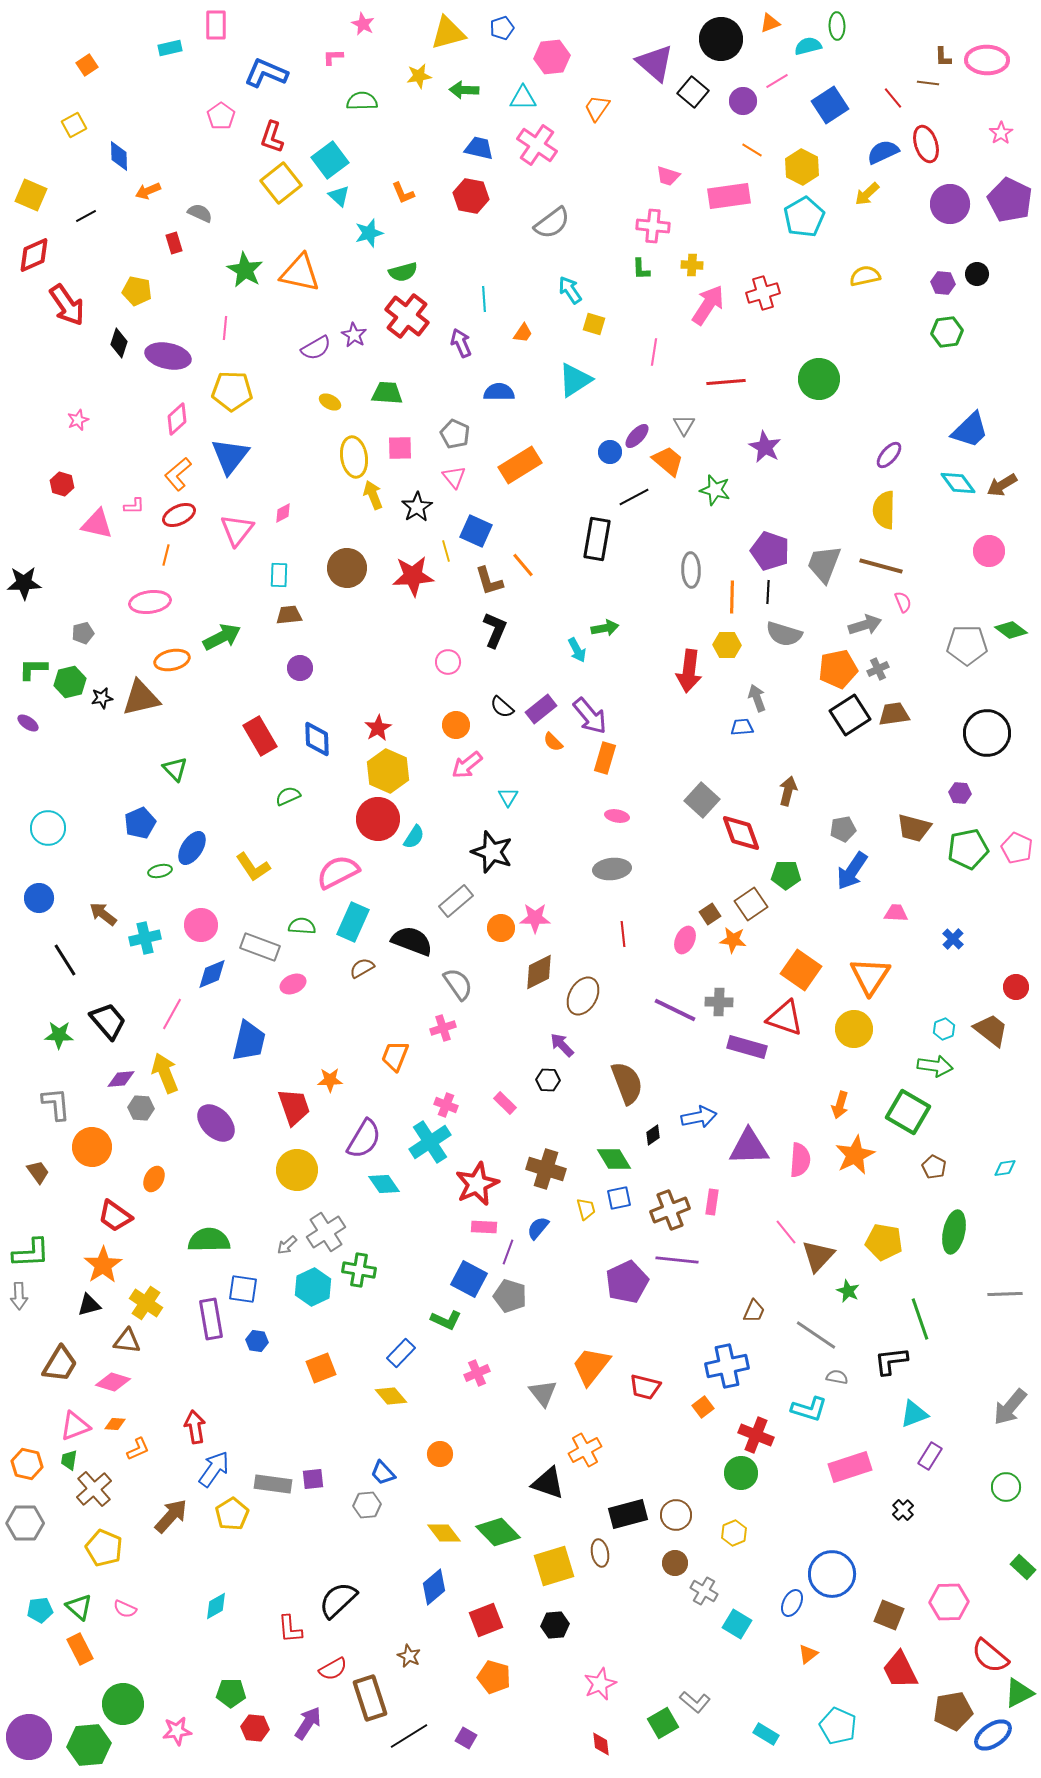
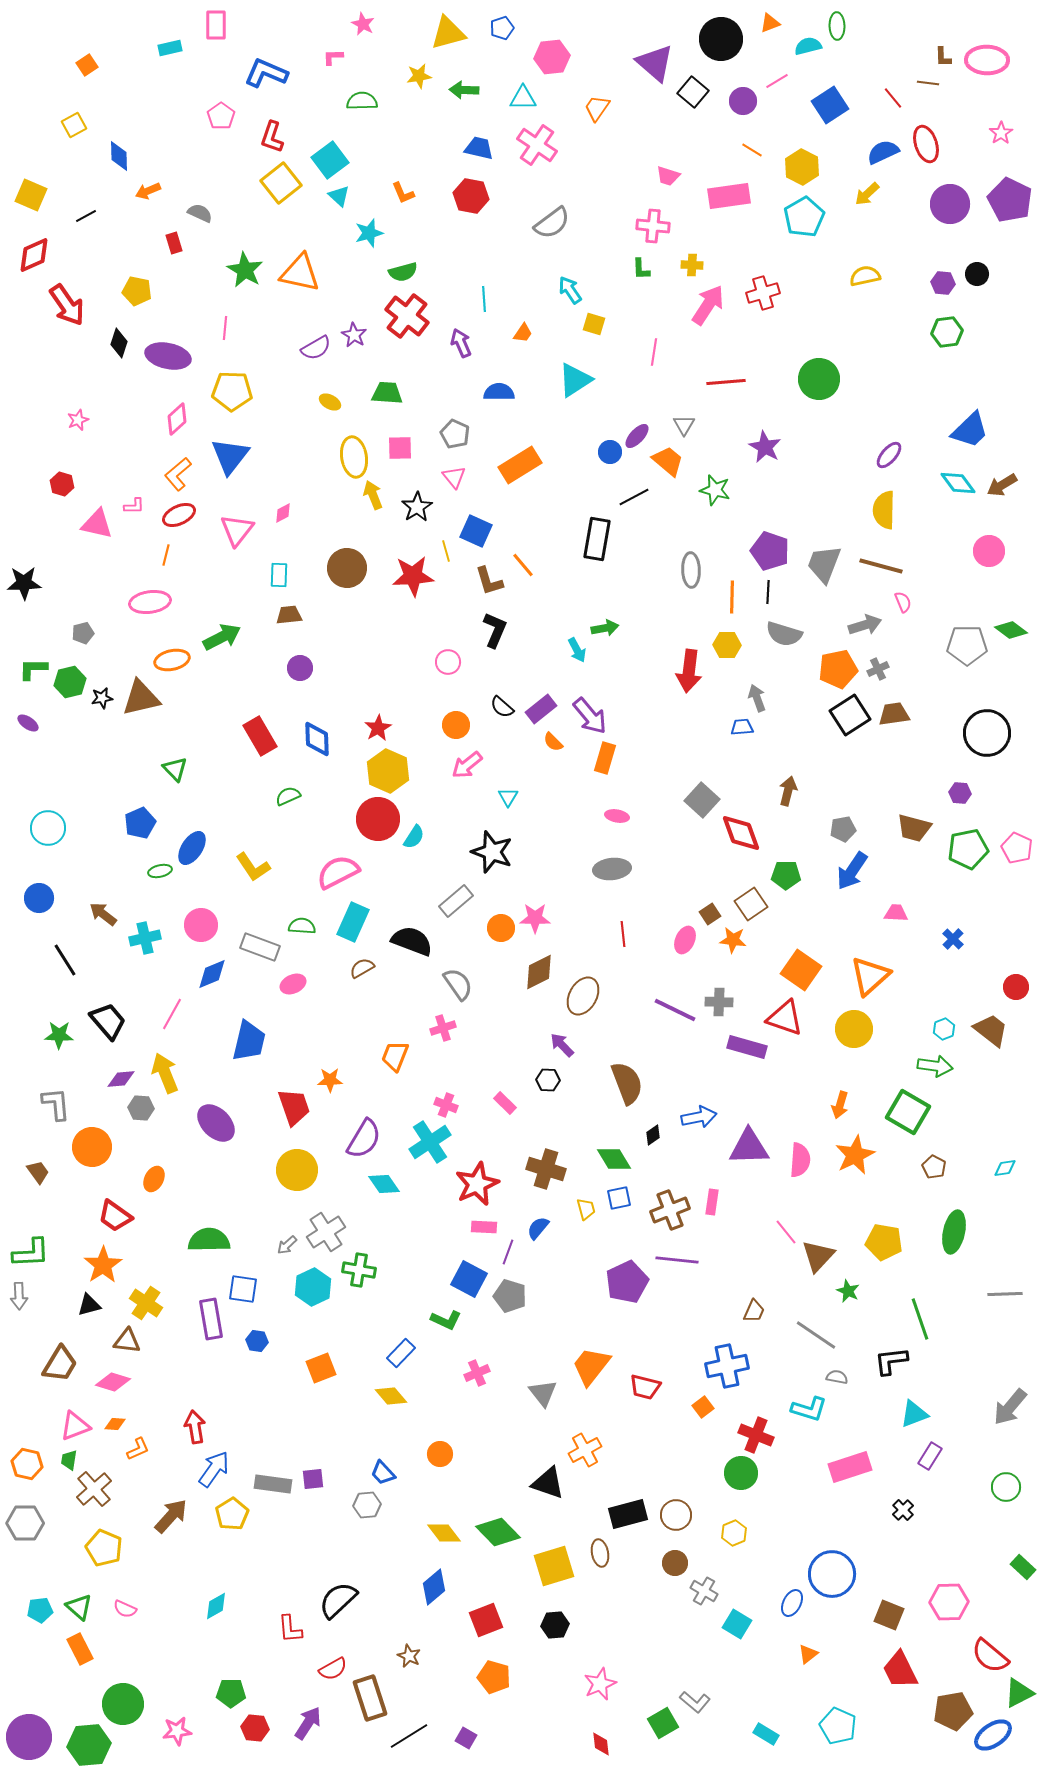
orange triangle at (870, 976): rotated 15 degrees clockwise
